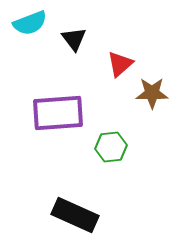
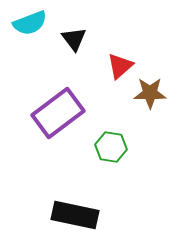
red triangle: moved 2 px down
brown star: moved 2 px left
purple rectangle: rotated 33 degrees counterclockwise
green hexagon: rotated 16 degrees clockwise
black rectangle: rotated 12 degrees counterclockwise
